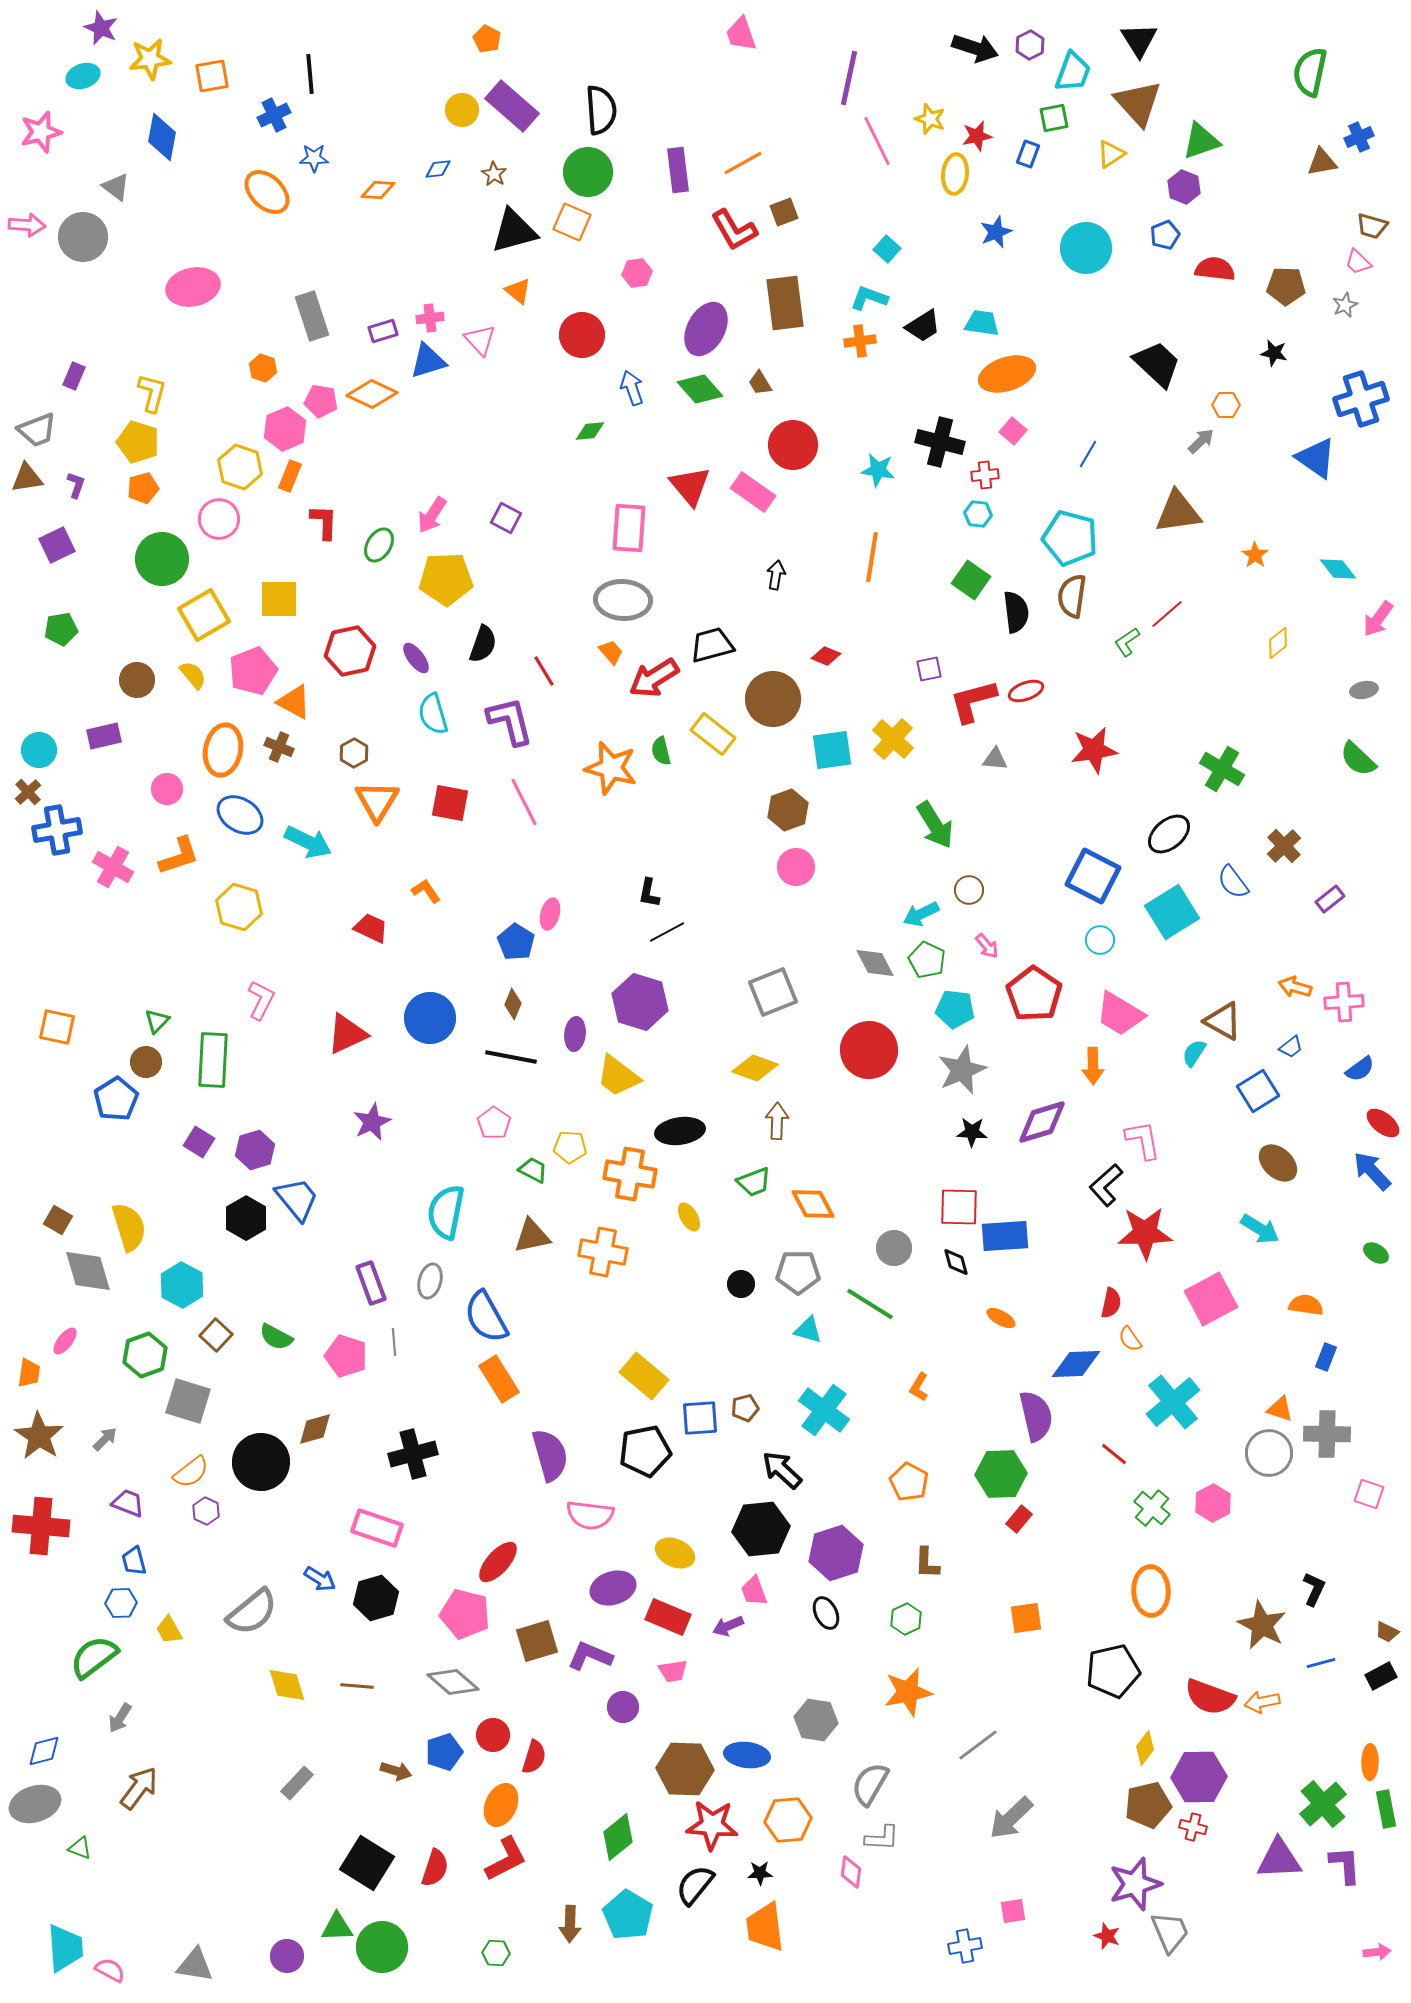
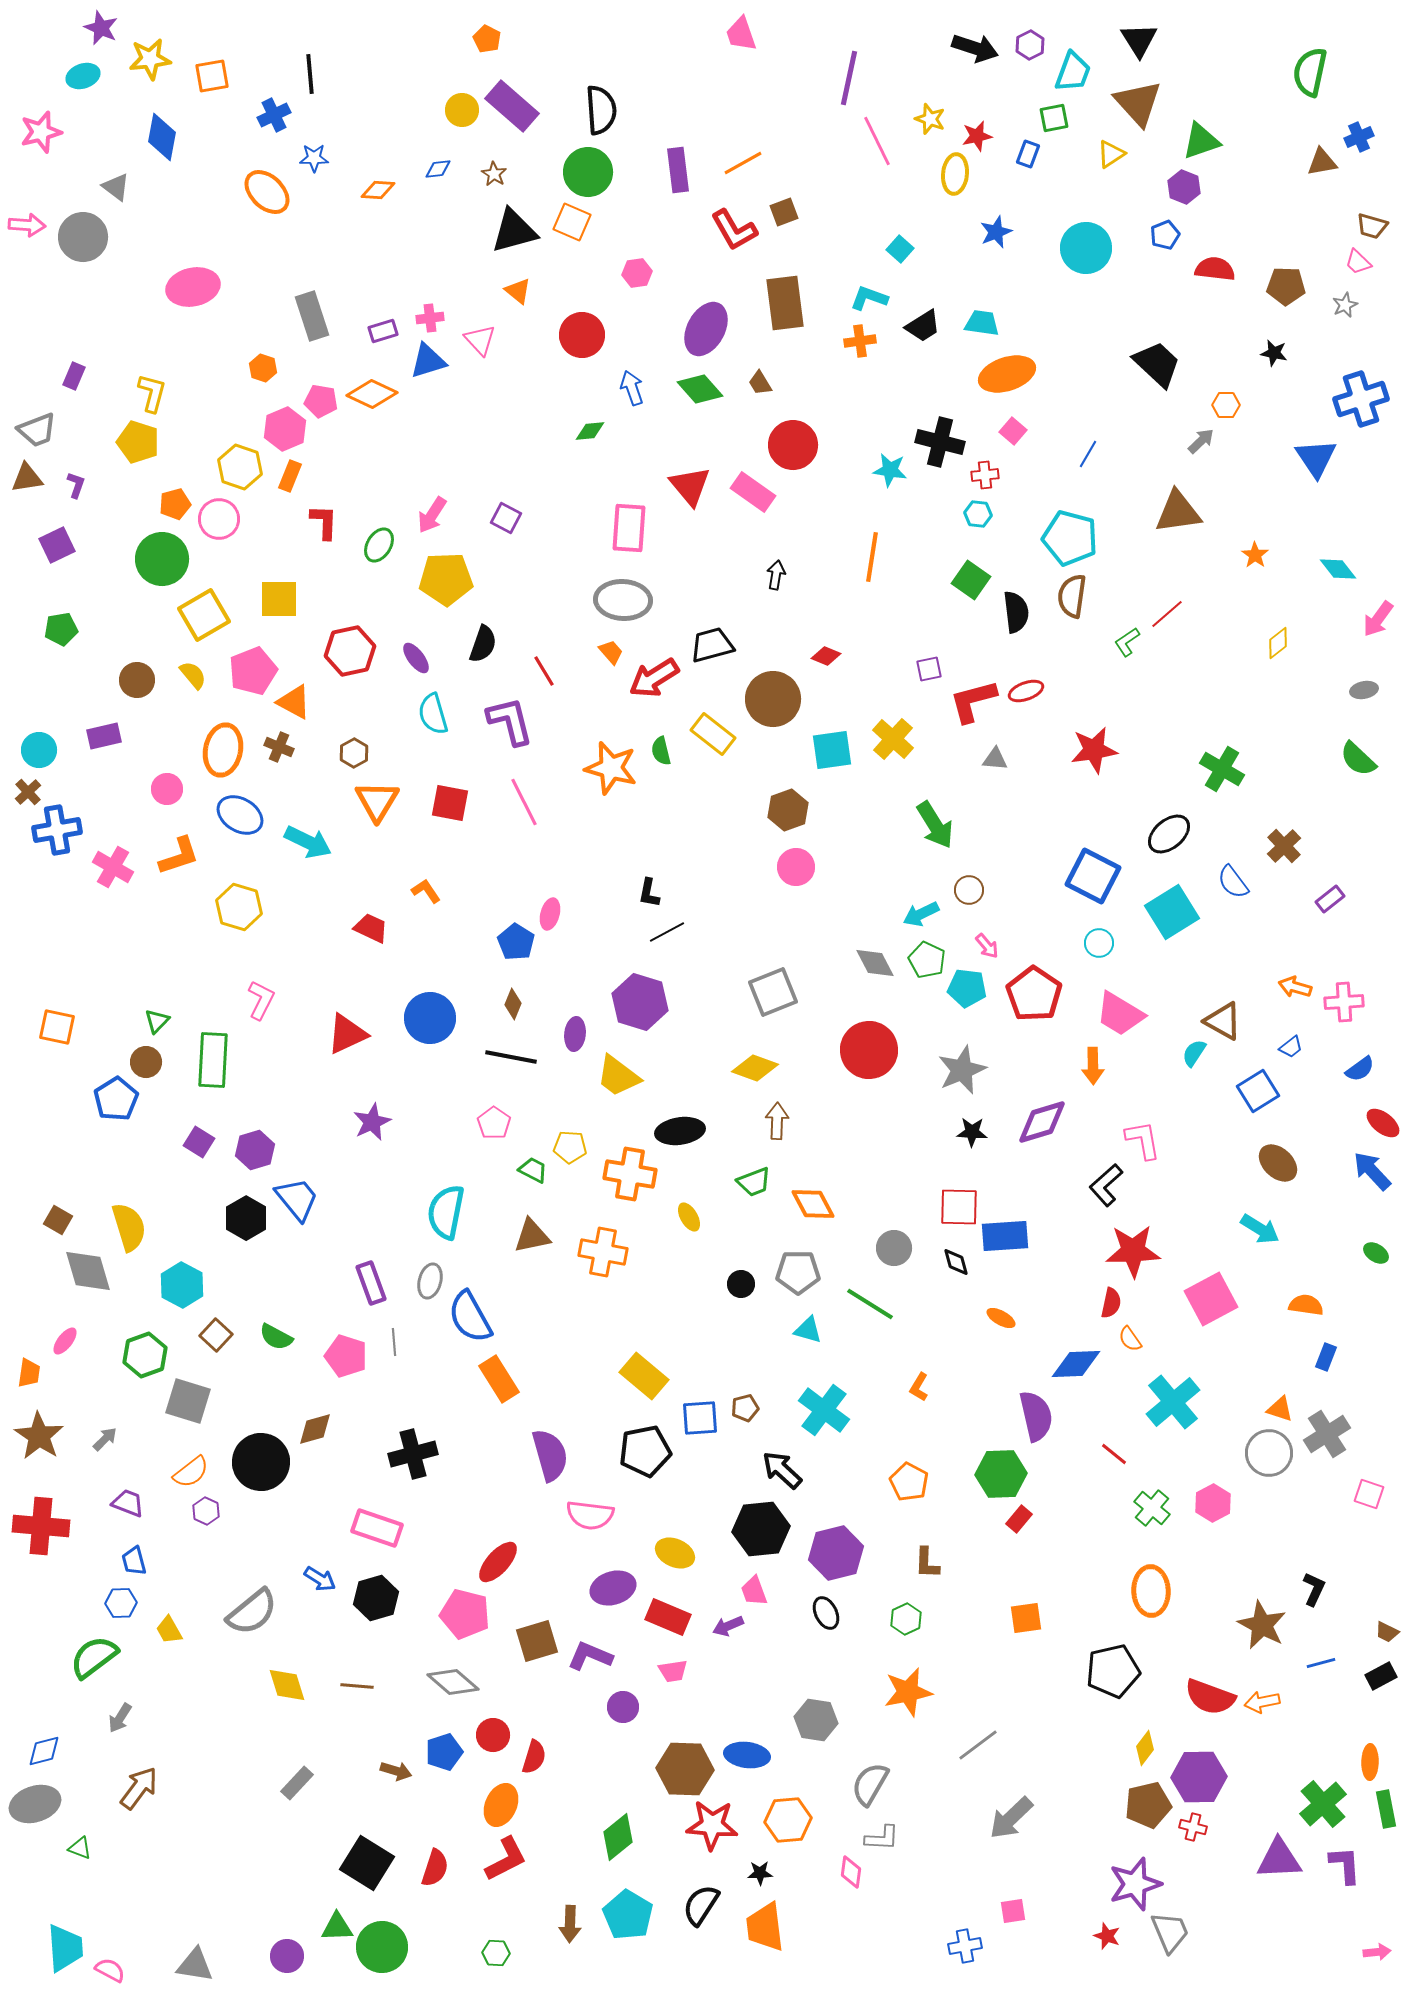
cyan square at (887, 249): moved 13 px right
blue triangle at (1316, 458): rotated 21 degrees clockwise
cyan star at (878, 470): moved 12 px right
orange pentagon at (143, 488): moved 32 px right, 16 px down
cyan circle at (1100, 940): moved 1 px left, 3 px down
cyan pentagon at (955, 1009): moved 12 px right, 21 px up
red star at (1145, 1233): moved 12 px left, 18 px down
blue semicircle at (486, 1317): moved 16 px left
gray cross at (1327, 1434): rotated 33 degrees counterclockwise
purple hexagon at (836, 1553): rotated 4 degrees clockwise
black semicircle at (695, 1885): moved 6 px right, 20 px down; rotated 6 degrees counterclockwise
